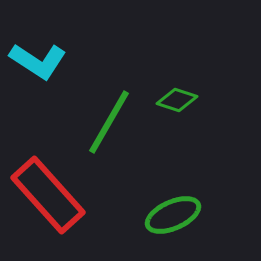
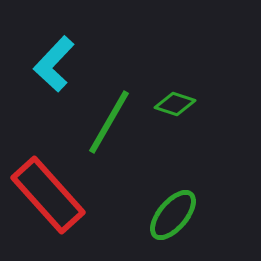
cyan L-shape: moved 16 px right, 3 px down; rotated 100 degrees clockwise
green diamond: moved 2 px left, 4 px down
green ellipse: rotated 26 degrees counterclockwise
